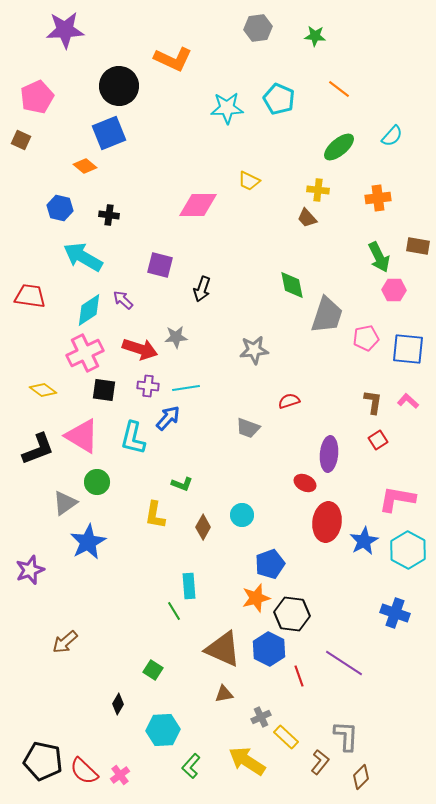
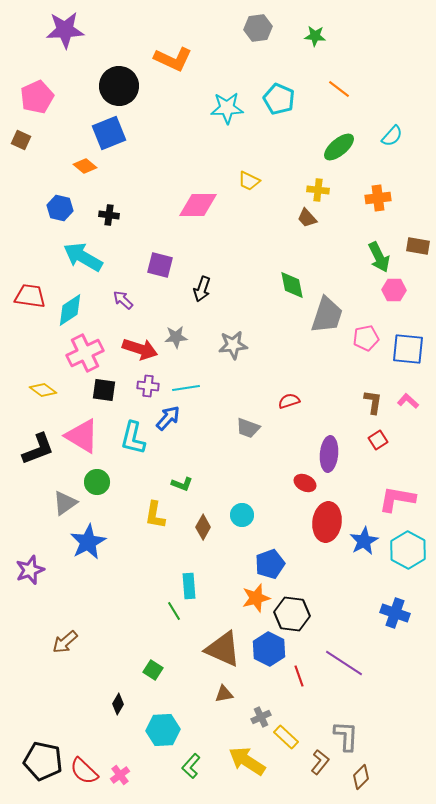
cyan diamond at (89, 310): moved 19 px left
gray star at (254, 350): moved 21 px left, 5 px up
